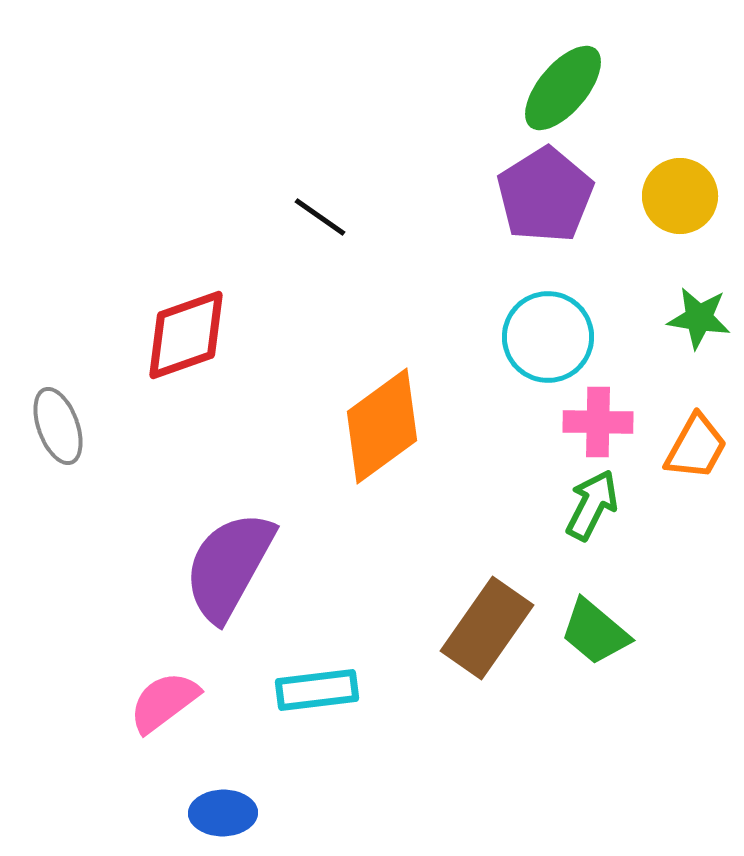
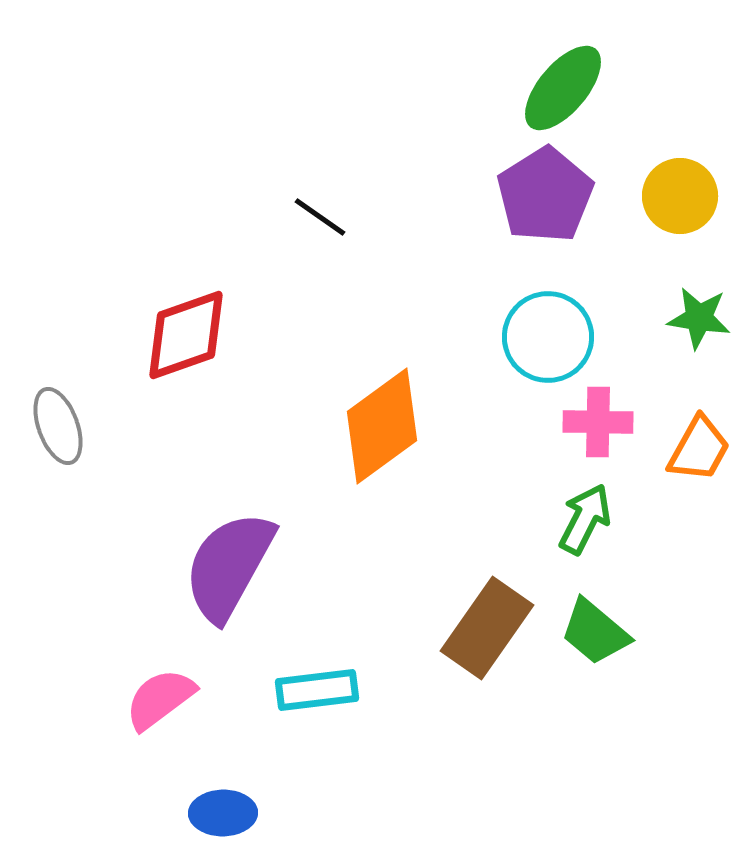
orange trapezoid: moved 3 px right, 2 px down
green arrow: moved 7 px left, 14 px down
pink semicircle: moved 4 px left, 3 px up
